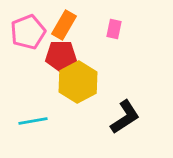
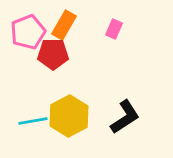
pink rectangle: rotated 12 degrees clockwise
red pentagon: moved 8 px left, 2 px up
yellow hexagon: moved 9 px left, 34 px down
